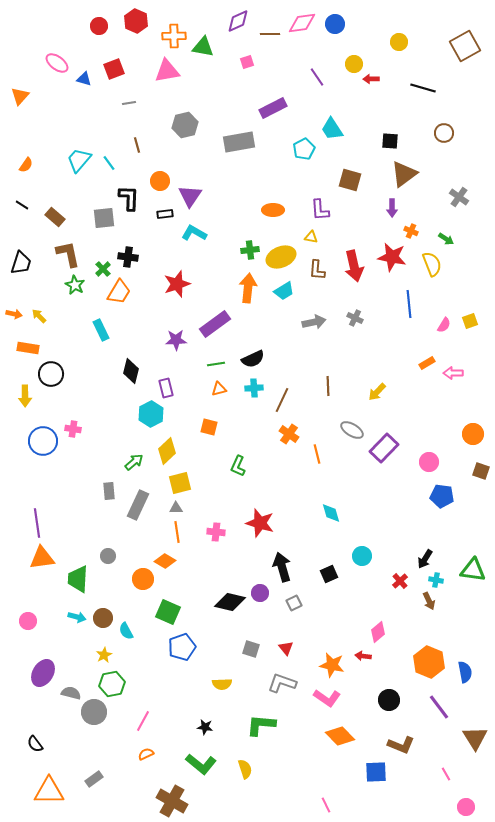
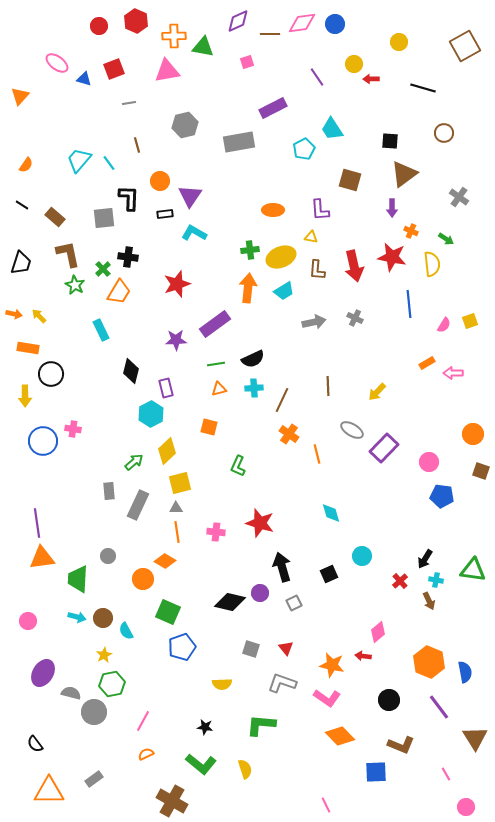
yellow semicircle at (432, 264): rotated 15 degrees clockwise
